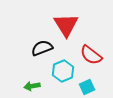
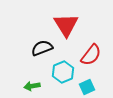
red semicircle: rotated 90 degrees counterclockwise
cyan hexagon: moved 1 px down
